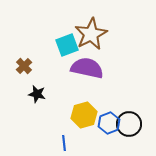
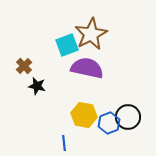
black star: moved 8 px up
yellow hexagon: rotated 25 degrees clockwise
black circle: moved 1 px left, 7 px up
